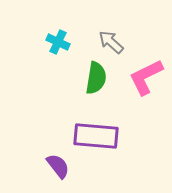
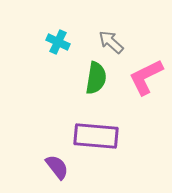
purple semicircle: moved 1 px left, 1 px down
